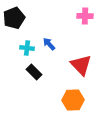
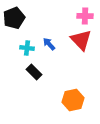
red triangle: moved 25 px up
orange hexagon: rotated 10 degrees counterclockwise
